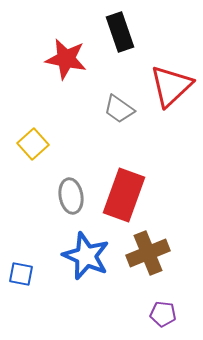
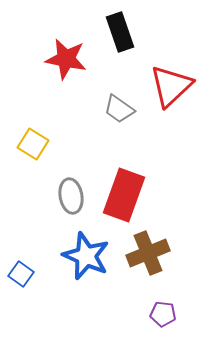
yellow square: rotated 16 degrees counterclockwise
blue square: rotated 25 degrees clockwise
